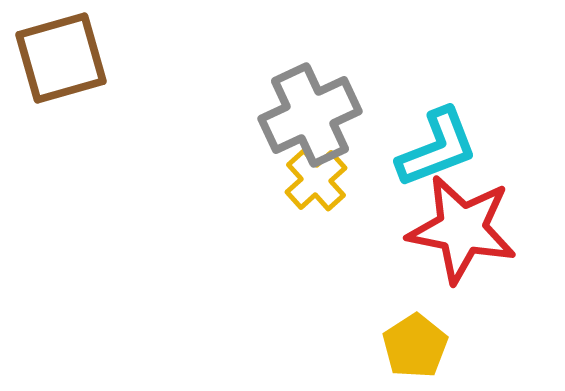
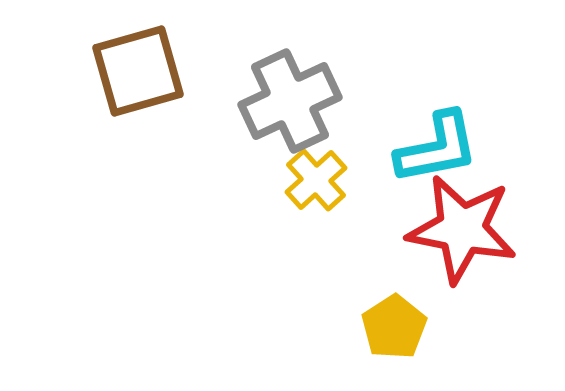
brown square: moved 77 px right, 13 px down
gray cross: moved 20 px left, 14 px up
cyan L-shape: rotated 10 degrees clockwise
yellow pentagon: moved 21 px left, 19 px up
